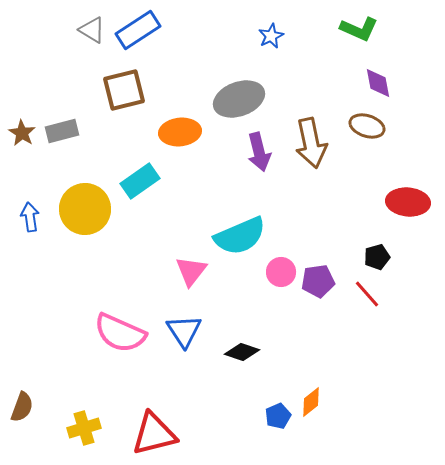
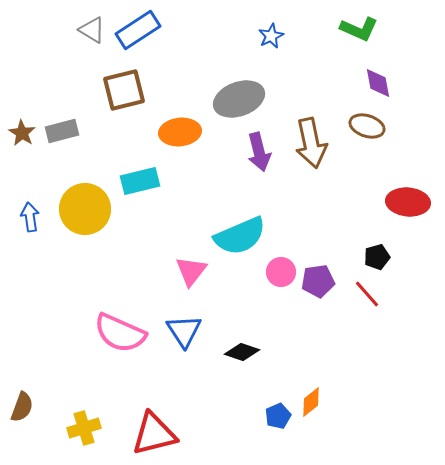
cyan rectangle: rotated 21 degrees clockwise
